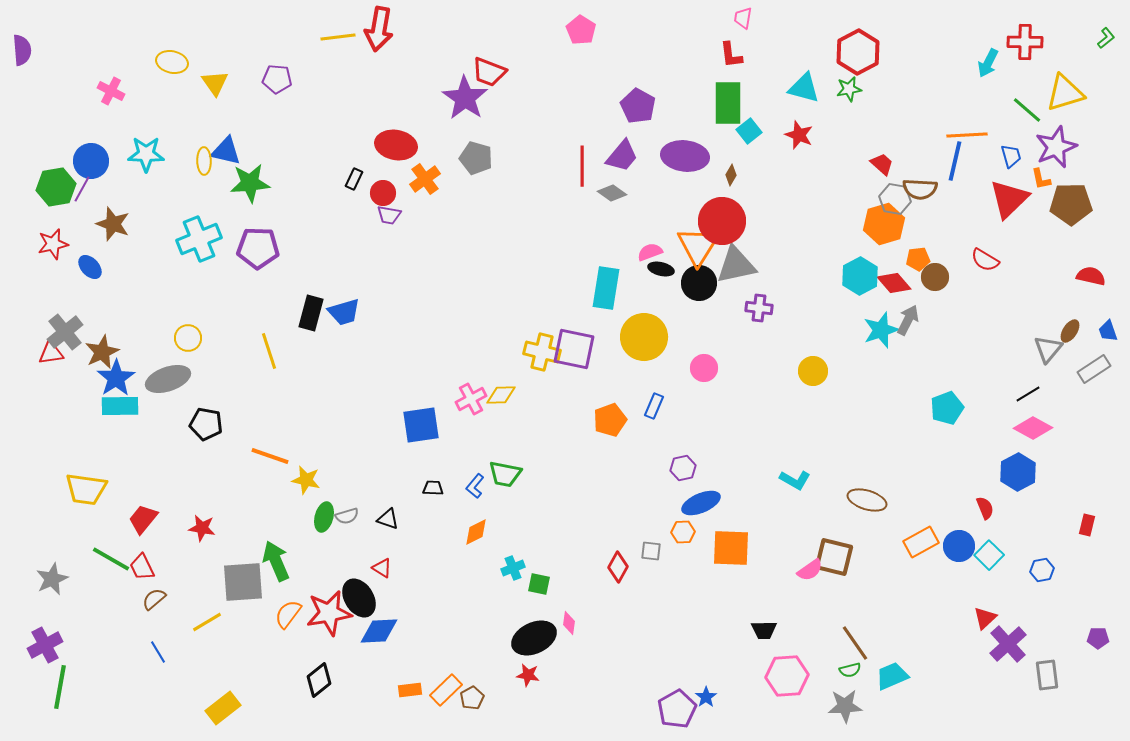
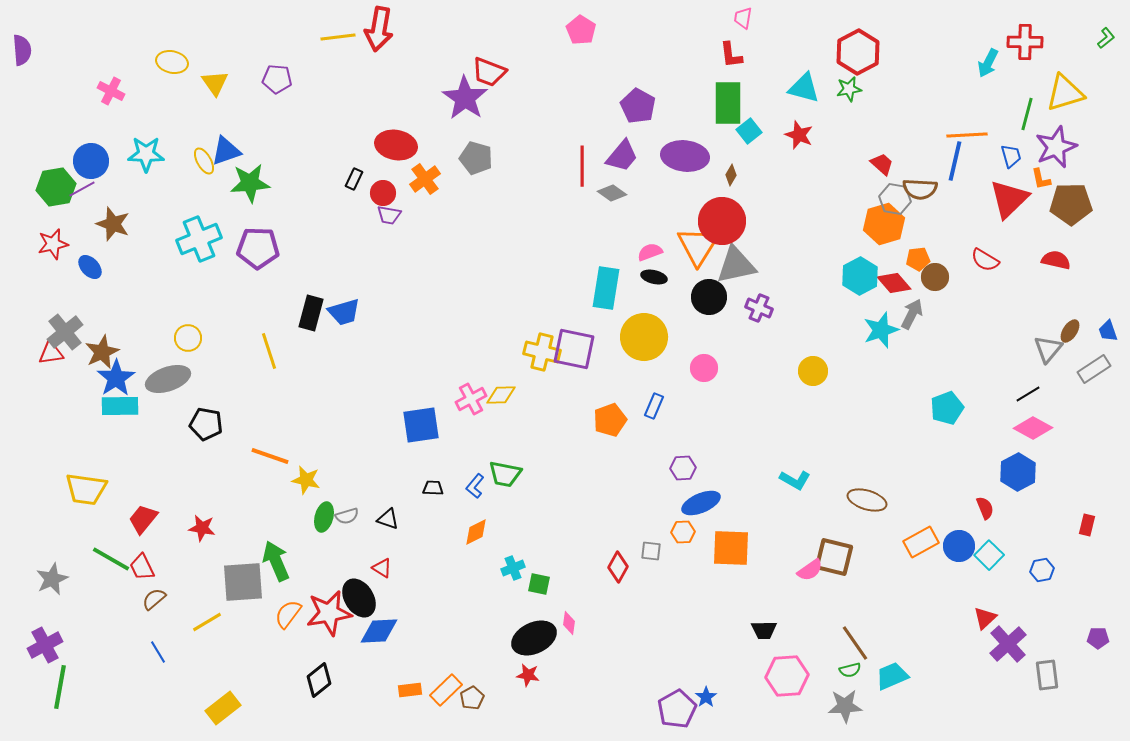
green line at (1027, 110): moved 4 px down; rotated 64 degrees clockwise
blue triangle at (226, 151): rotated 32 degrees counterclockwise
yellow ellipse at (204, 161): rotated 28 degrees counterclockwise
purple line at (82, 189): rotated 32 degrees clockwise
black ellipse at (661, 269): moved 7 px left, 8 px down
red semicircle at (1091, 276): moved 35 px left, 16 px up
black circle at (699, 283): moved 10 px right, 14 px down
purple cross at (759, 308): rotated 16 degrees clockwise
gray arrow at (908, 320): moved 4 px right, 6 px up
purple hexagon at (683, 468): rotated 10 degrees clockwise
